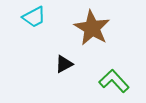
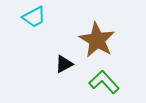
brown star: moved 5 px right, 12 px down
green L-shape: moved 10 px left, 1 px down
